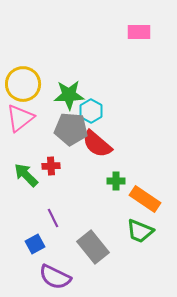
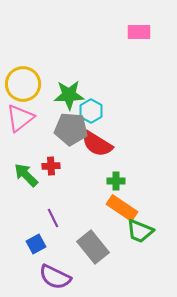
red semicircle: rotated 8 degrees counterclockwise
orange rectangle: moved 23 px left, 9 px down
blue square: moved 1 px right
